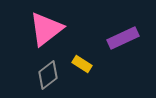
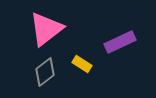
purple rectangle: moved 3 px left, 4 px down
gray diamond: moved 3 px left, 3 px up
